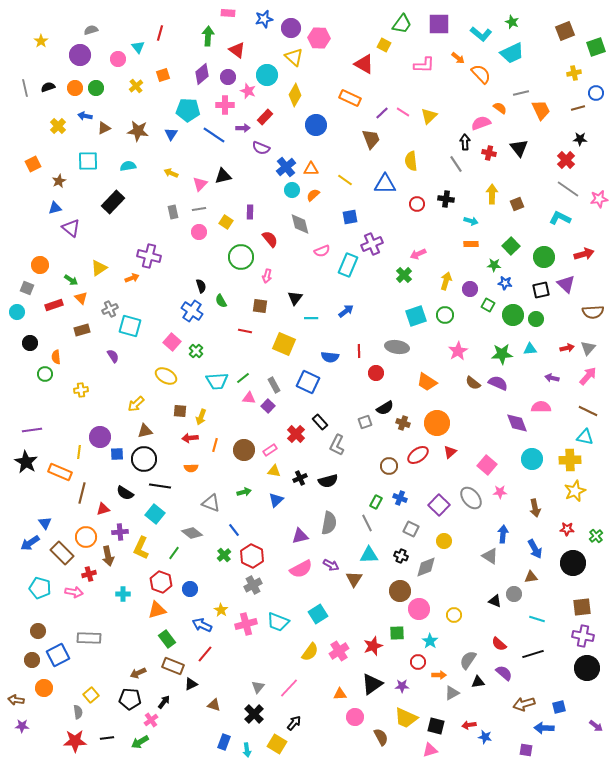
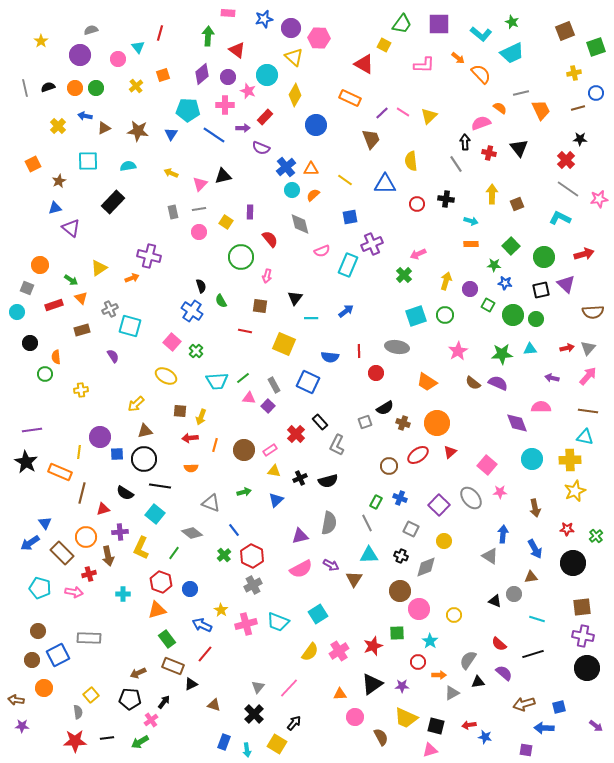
brown line at (588, 411): rotated 18 degrees counterclockwise
